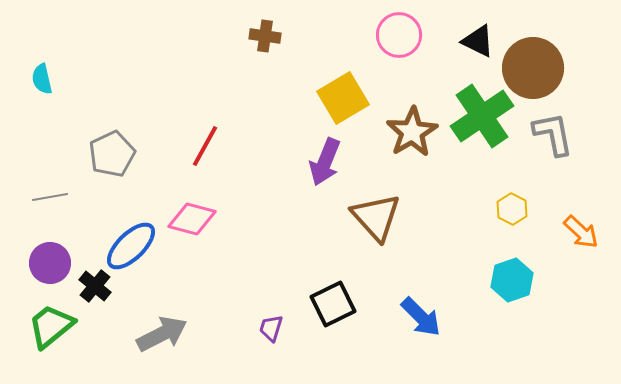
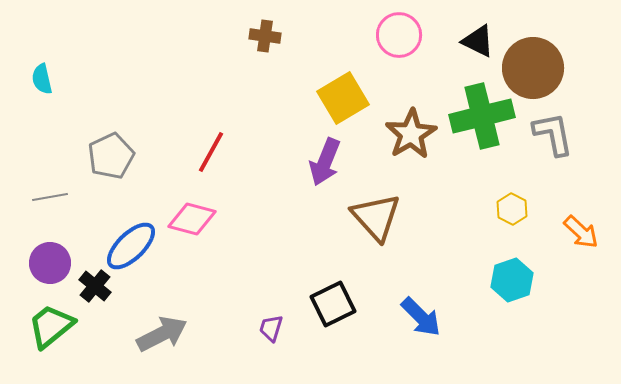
green cross: rotated 20 degrees clockwise
brown star: moved 1 px left, 2 px down
red line: moved 6 px right, 6 px down
gray pentagon: moved 1 px left, 2 px down
